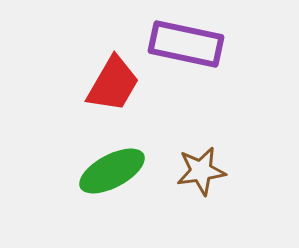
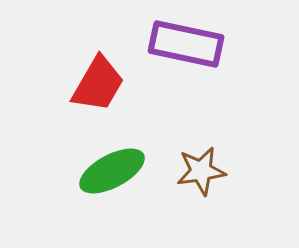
red trapezoid: moved 15 px left
